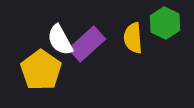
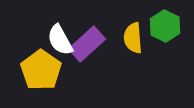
green hexagon: moved 3 px down
